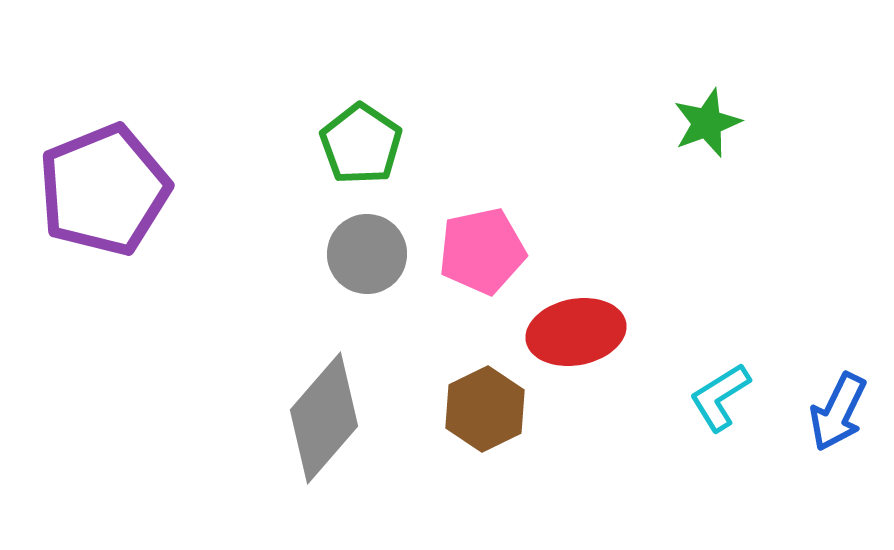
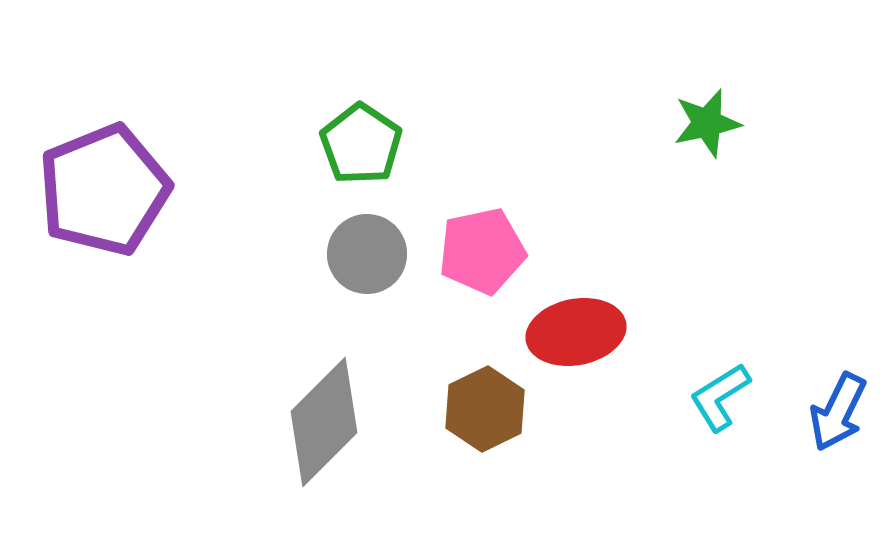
green star: rotated 8 degrees clockwise
gray diamond: moved 4 px down; rotated 4 degrees clockwise
